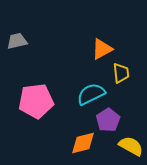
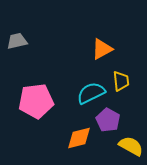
yellow trapezoid: moved 8 px down
cyan semicircle: moved 1 px up
purple pentagon: rotated 10 degrees counterclockwise
orange diamond: moved 4 px left, 5 px up
